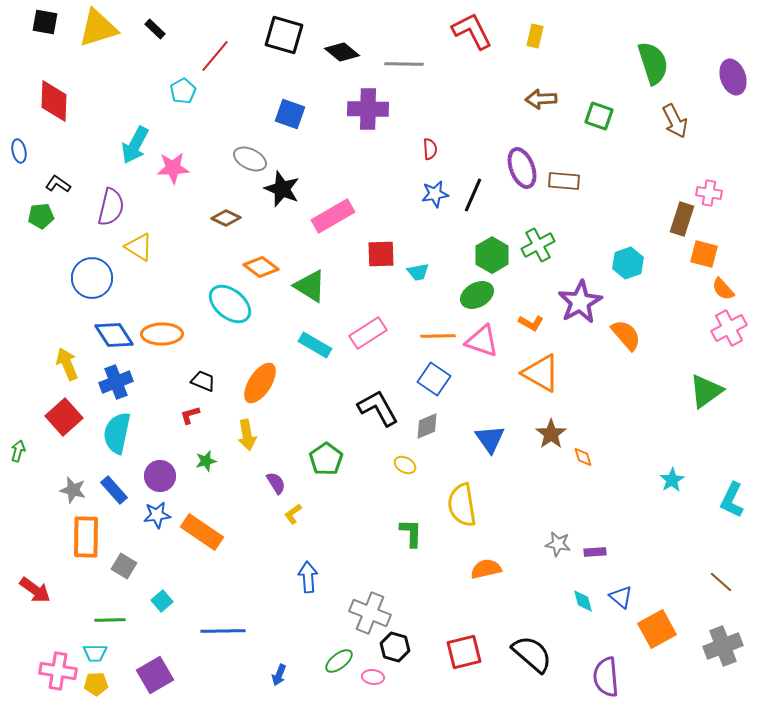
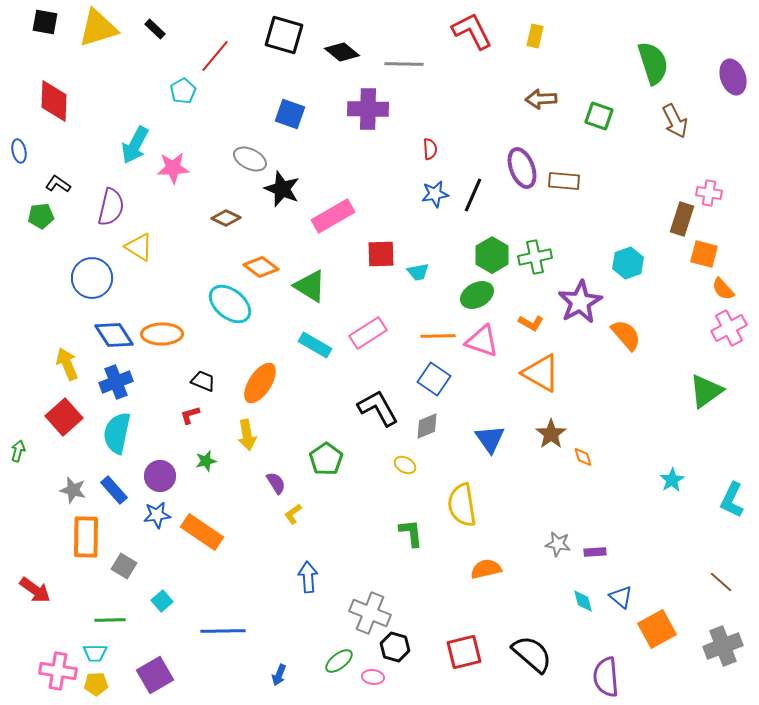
green cross at (538, 245): moved 3 px left, 12 px down; rotated 16 degrees clockwise
green L-shape at (411, 533): rotated 8 degrees counterclockwise
